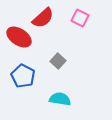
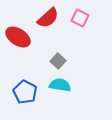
red semicircle: moved 5 px right
red ellipse: moved 1 px left
blue pentagon: moved 2 px right, 16 px down
cyan semicircle: moved 14 px up
